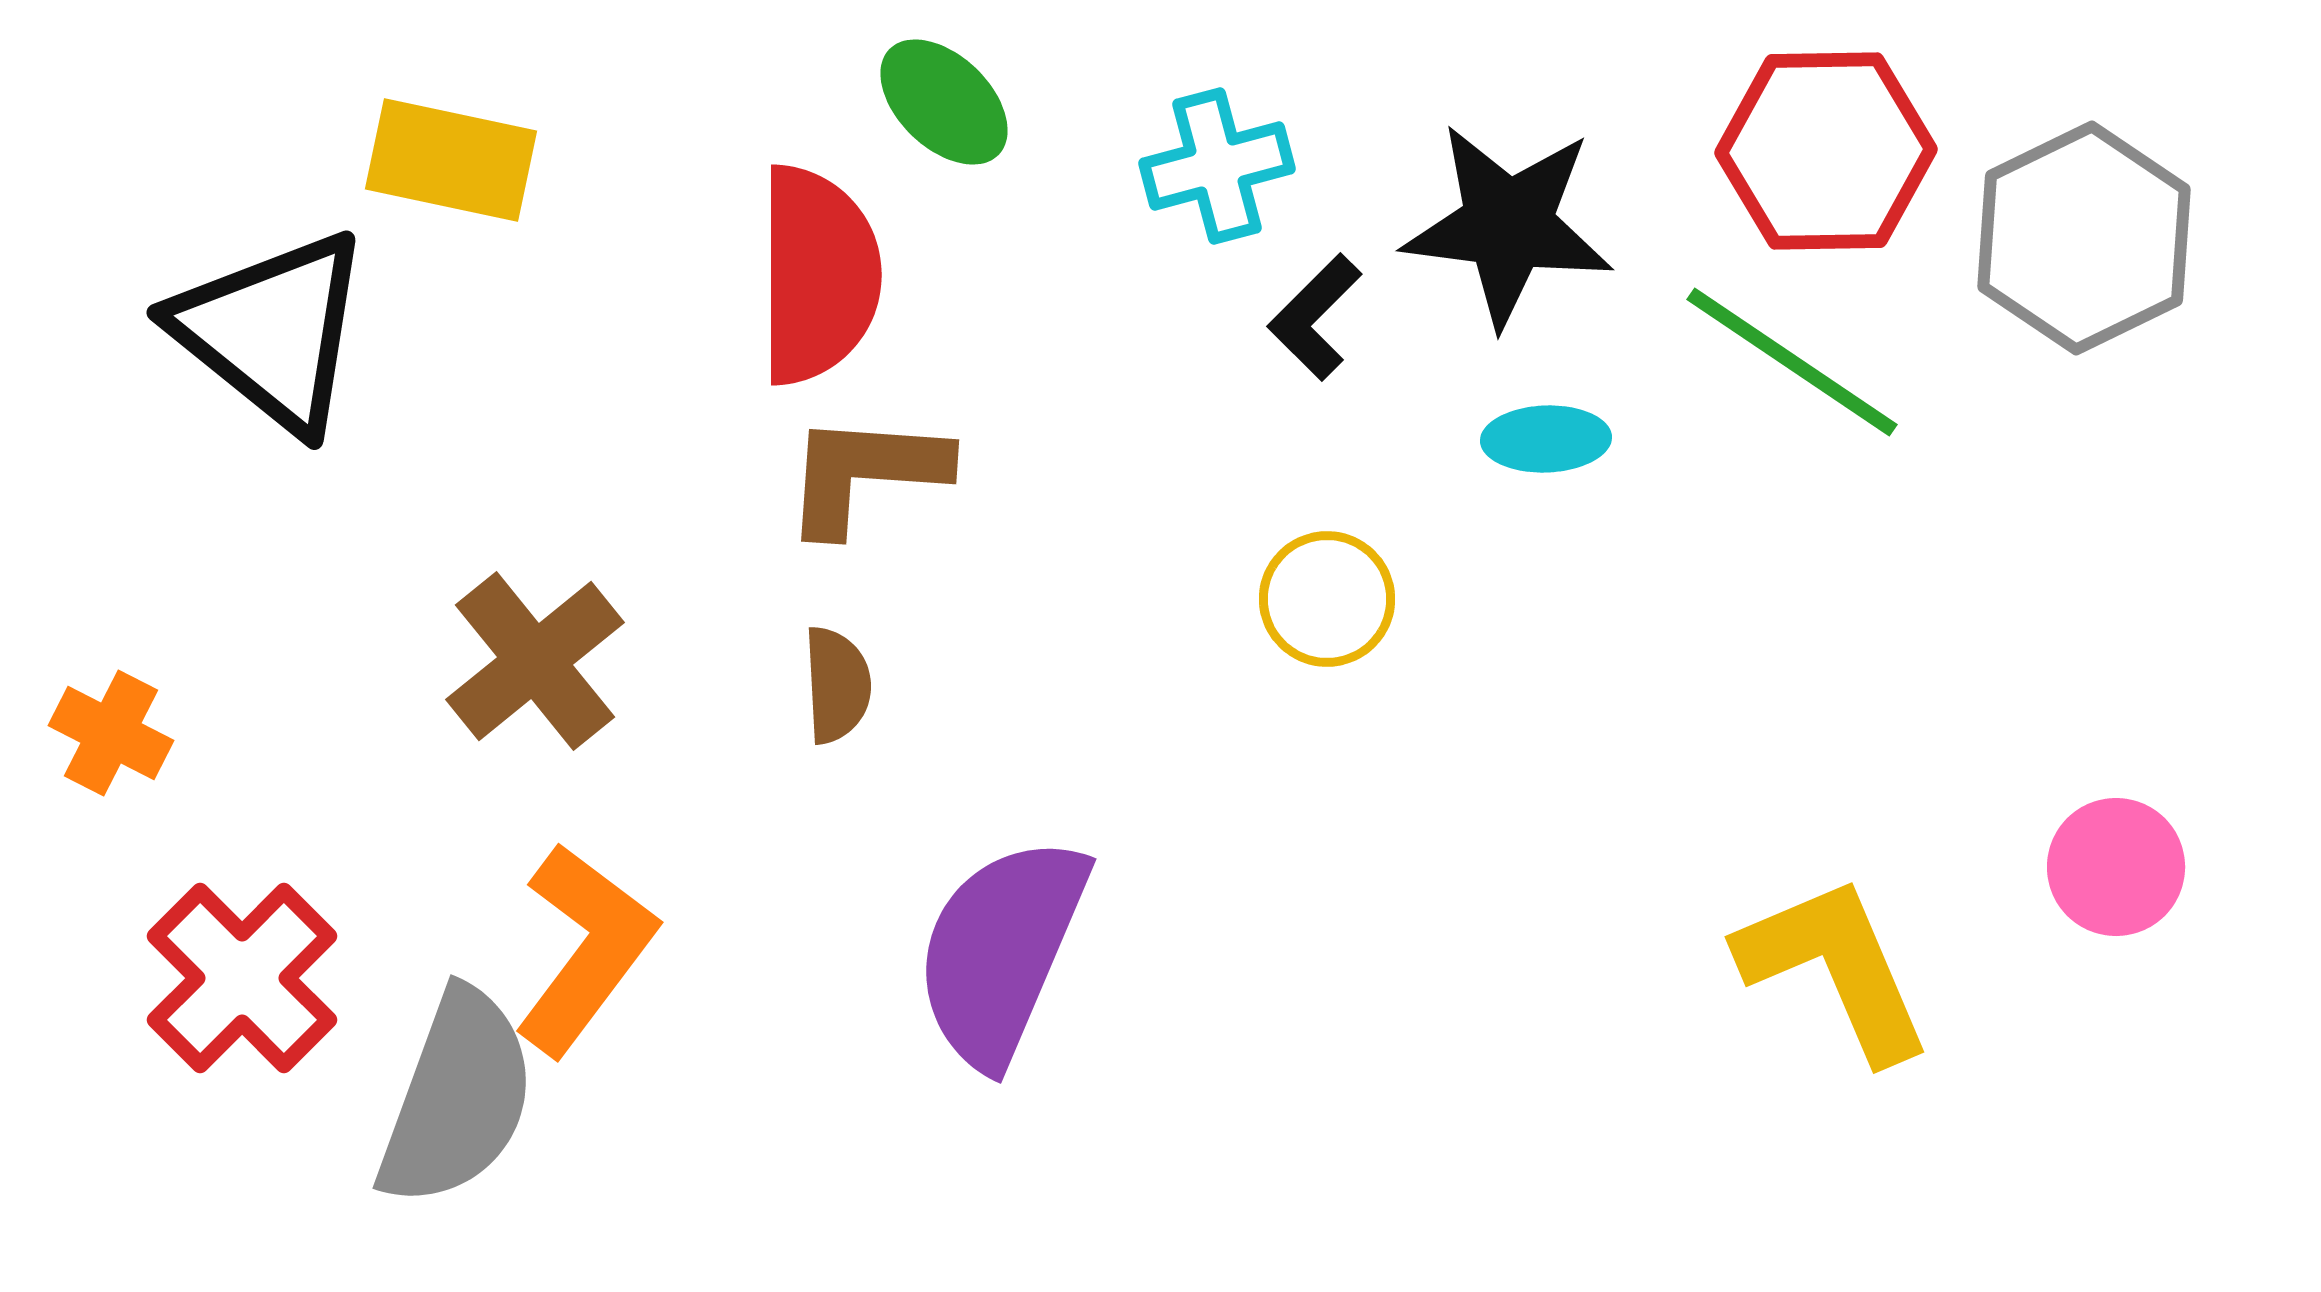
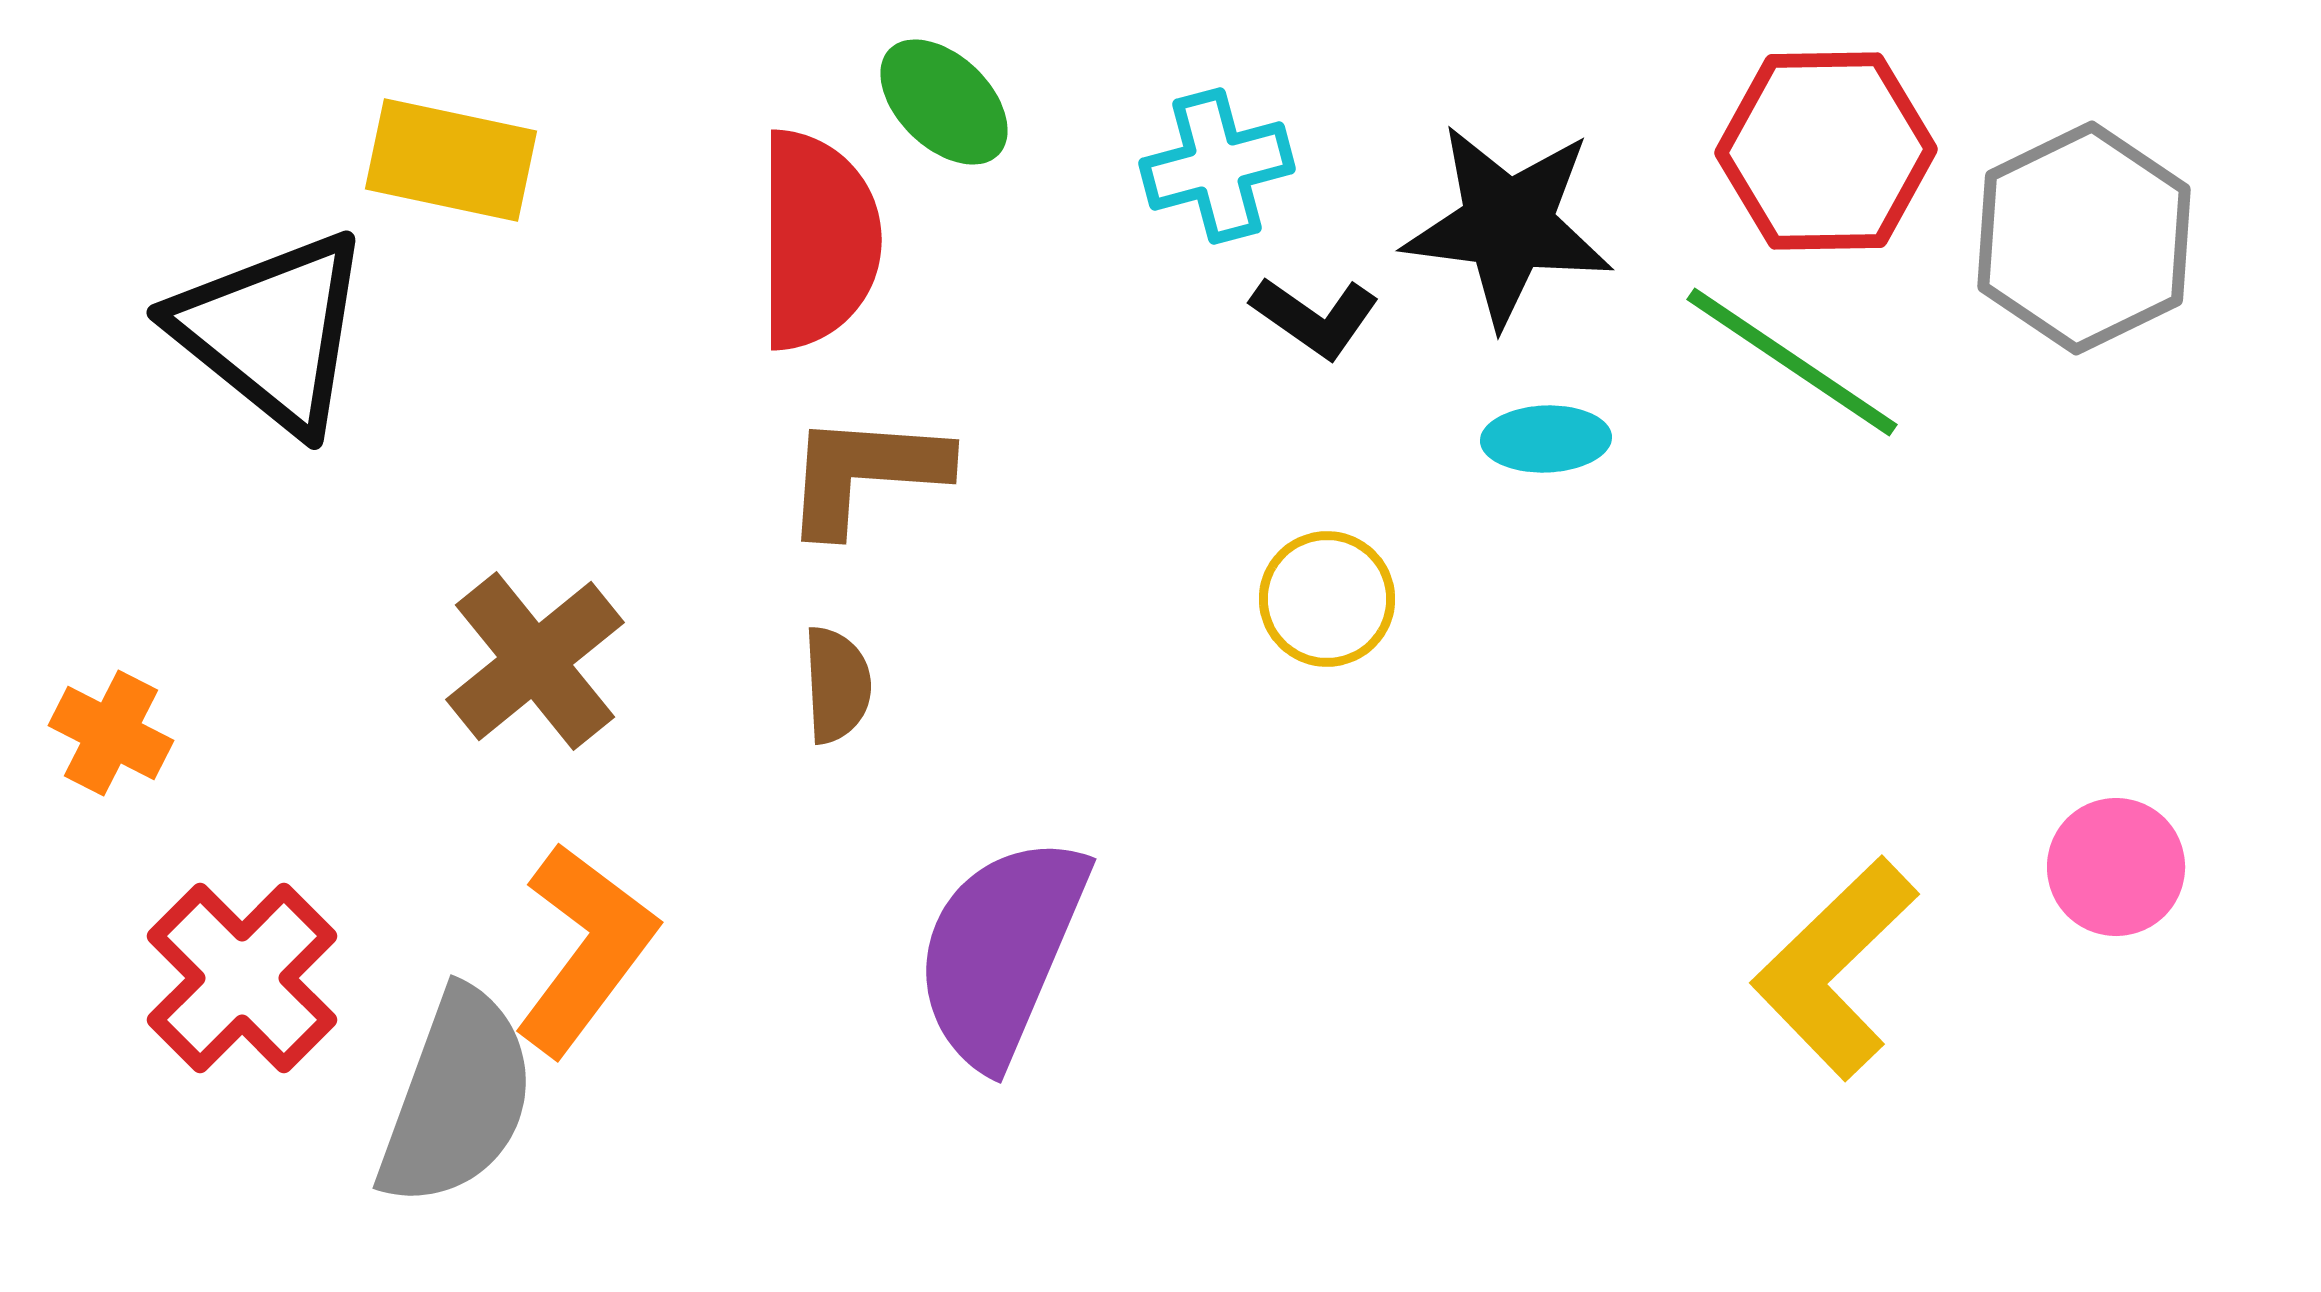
red semicircle: moved 35 px up
black L-shape: rotated 100 degrees counterclockwise
yellow L-shape: rotated 111 degrees counterclockwise
